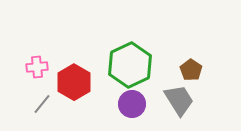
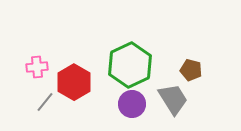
brown pentagon: rotated 20 degrees counterclockwise
gray trapezoid: moved 6 px left, 1 px up
gray line: moved 3 px right, 2 px up
